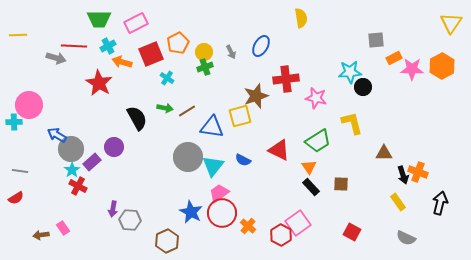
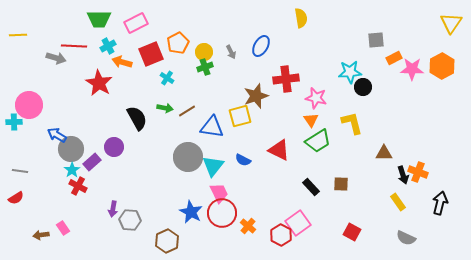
orange triangle at (309, 167): moved 2 px right, 47 px up
pink trapezoid at (219, 193): rotated 100 degrees clockwise
